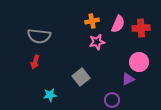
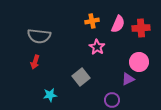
pink star: moved 5 px down; rotated 28 degrees counterclockwise
